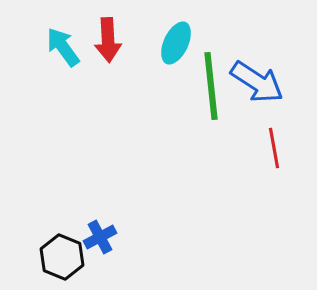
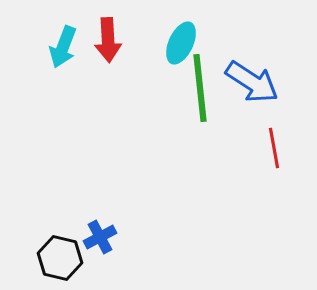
cyan ellipse: moved 5 px right
cyan arrow: rotated 123 degrees counterclockwise
blue arrow: moved 5 px left
green line: moved 11 px left, 2 px down
black hexagon: moved 2 px left, 1 px down; rotated 9 degrees counterclockwise
